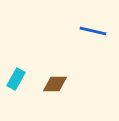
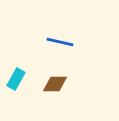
blue line: moved 33 px left, 11 px down
